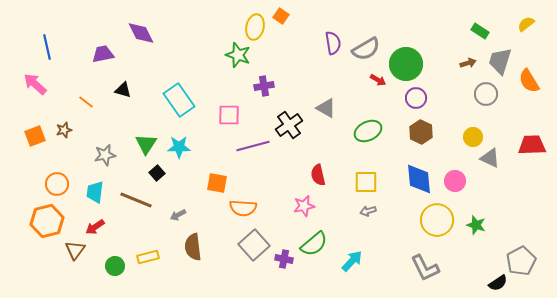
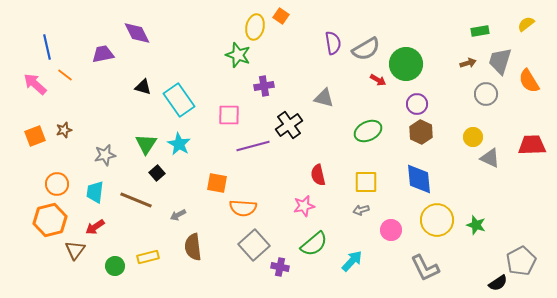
green rectangle at (480, 31): rotated 42 degrees counterclockwise
purple diamond at (141, 33): moved 4 px left
black triangle at (123, 90): moved 20 px right, 3 px up
purple circle at (416, 98): moved 1 px right, 6 px down
orange line at (86, 102): moved 21 px left, 27 px up
gray triangle at (326, 108): moved 2 px left, 10 px up; rotated 15 degrees counterclockwise
cyan star at (179, 147): moved 3 px up; rotated 30 degrees clockwise
pink circle at (455, 181): moved 64 px left, 49 px down
gray arrow at (368, 211): moved 7 px left, 1 px up
orange hexagon at (47, 221): moved 3 px right, 1 px up
purple cross at (284, 259): moved 4 px left, 8 px down
